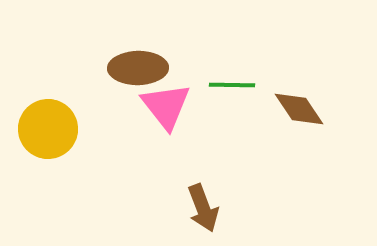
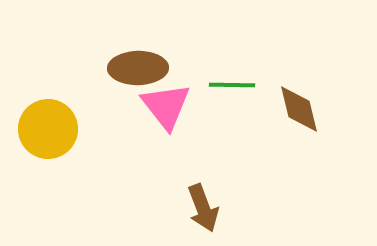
brown diamond: rotated 20 degrees clockwise
